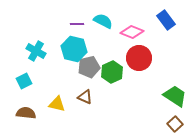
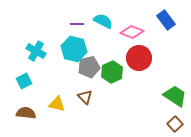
brown triangle: rotated 21 degrees clockwise
